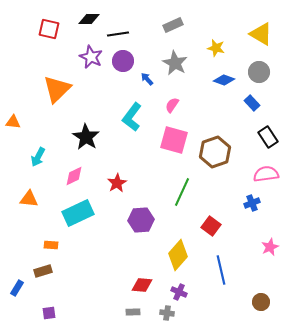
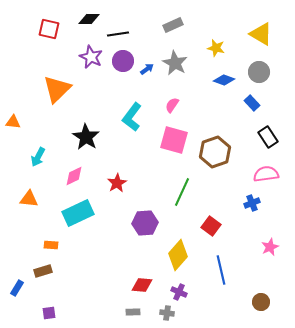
blue arrow at (147, 79): moved 10 px up; rotated 96 degrees clockwise
purple hexagon at (141, 220): moved 4 px right, 3 px down
